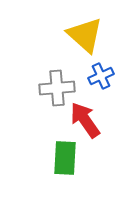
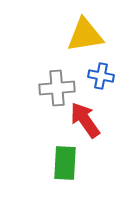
yellow triangle: rotated 51 degrees counterclockwise
blue cross: rotated 35 degrees clockwise
green rectangle: moved 5 px down
